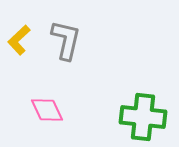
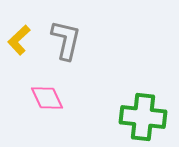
pink diamond: moved 12 px up
